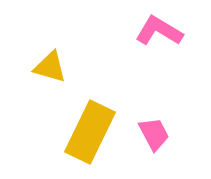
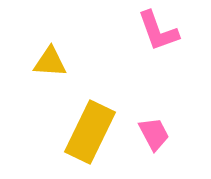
pink L-shape: moved 1 px left; rotated 141 degrees counterclockwise
yellow triangle: moved 5 px up; rotated 12 degrees counterclockwise
